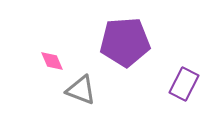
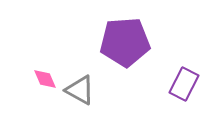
pink diamond: moved 7 px left, 18 px down
gray triangle: moved 1 px left; rotated 8 degrees clockwise
